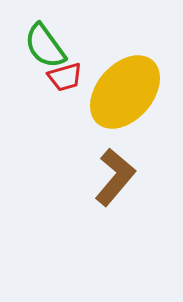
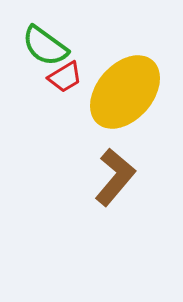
green semicircle: rotated 18 degrees counterclockwise
red trapezoid: rotated 15 degrees counterclockwise
